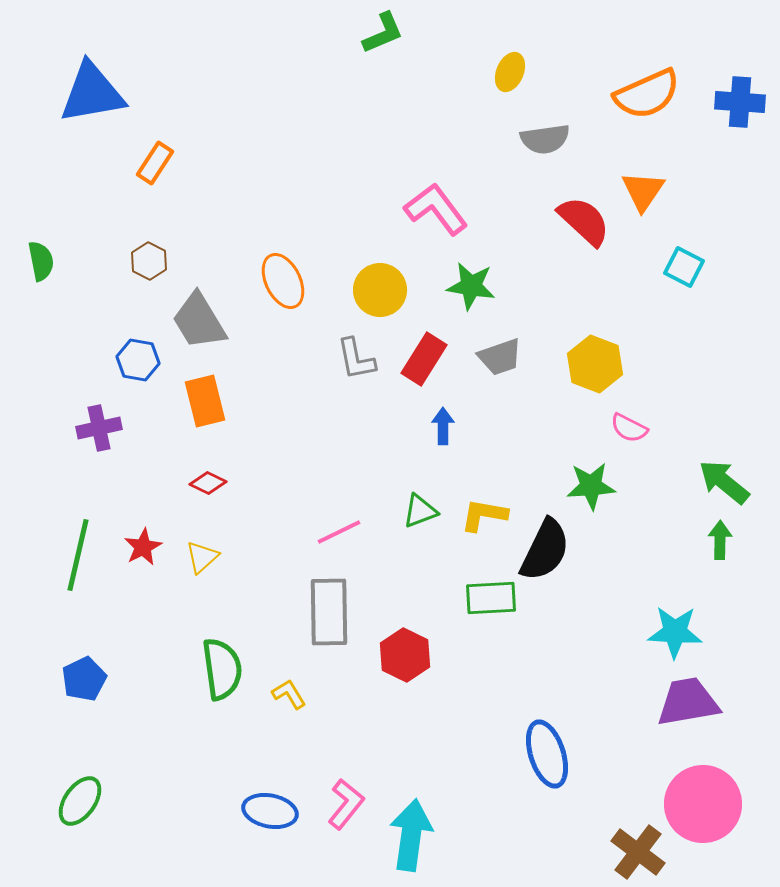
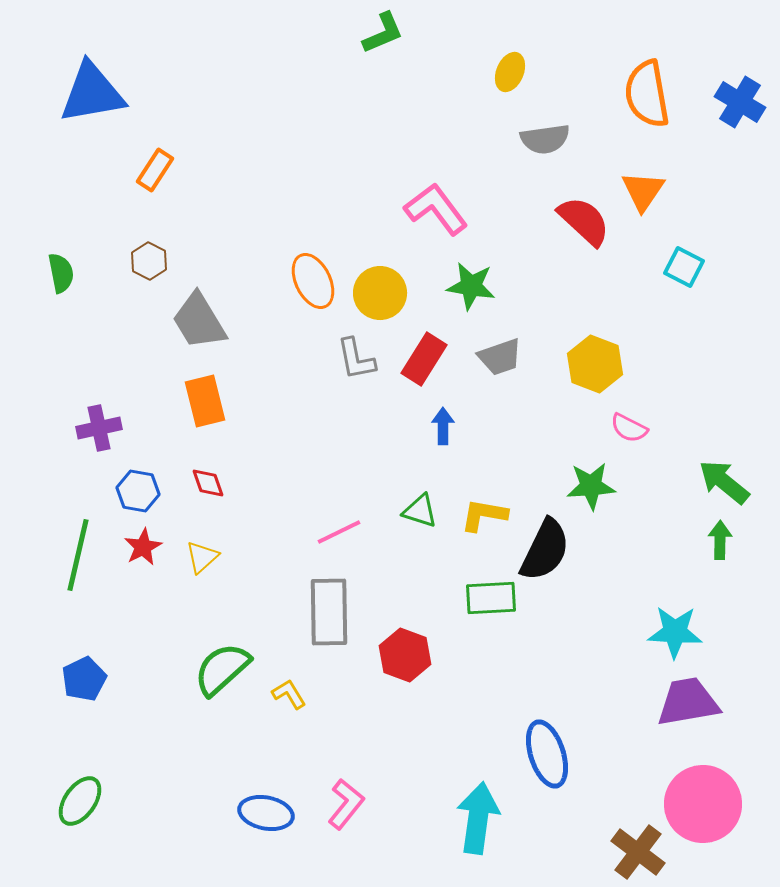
orange semicircle at (647, 94): rotated 104 degrees clockwise
blue cross at (740, 102): rotated 27 degrees clockwise
orange rectangle at (155, 163): moved 7 px down
green semicircle at (41, 261): moved 20 px right, 12 px down
orange ellipse at (283, 281): moved 30 px right
yellow circle at (380, 290): moved 3 px down
blue hexagon at (138, 360): moved 131 px down
red diamond at (208, 483): rotated 45 degrees clockwise
green triangle at (420, 511): rotated 39 degrees clockwise
red hexagon at (405, 655): rotated 6 degrees counterclockwise
green semicircle at (222, 669): rotated 124 degrees counterclockwise
blue ellipse at (270, 811): moved 4 px left, 2 px down
cyan arrow at (411, 835): moved 67 px right, 17 px up
